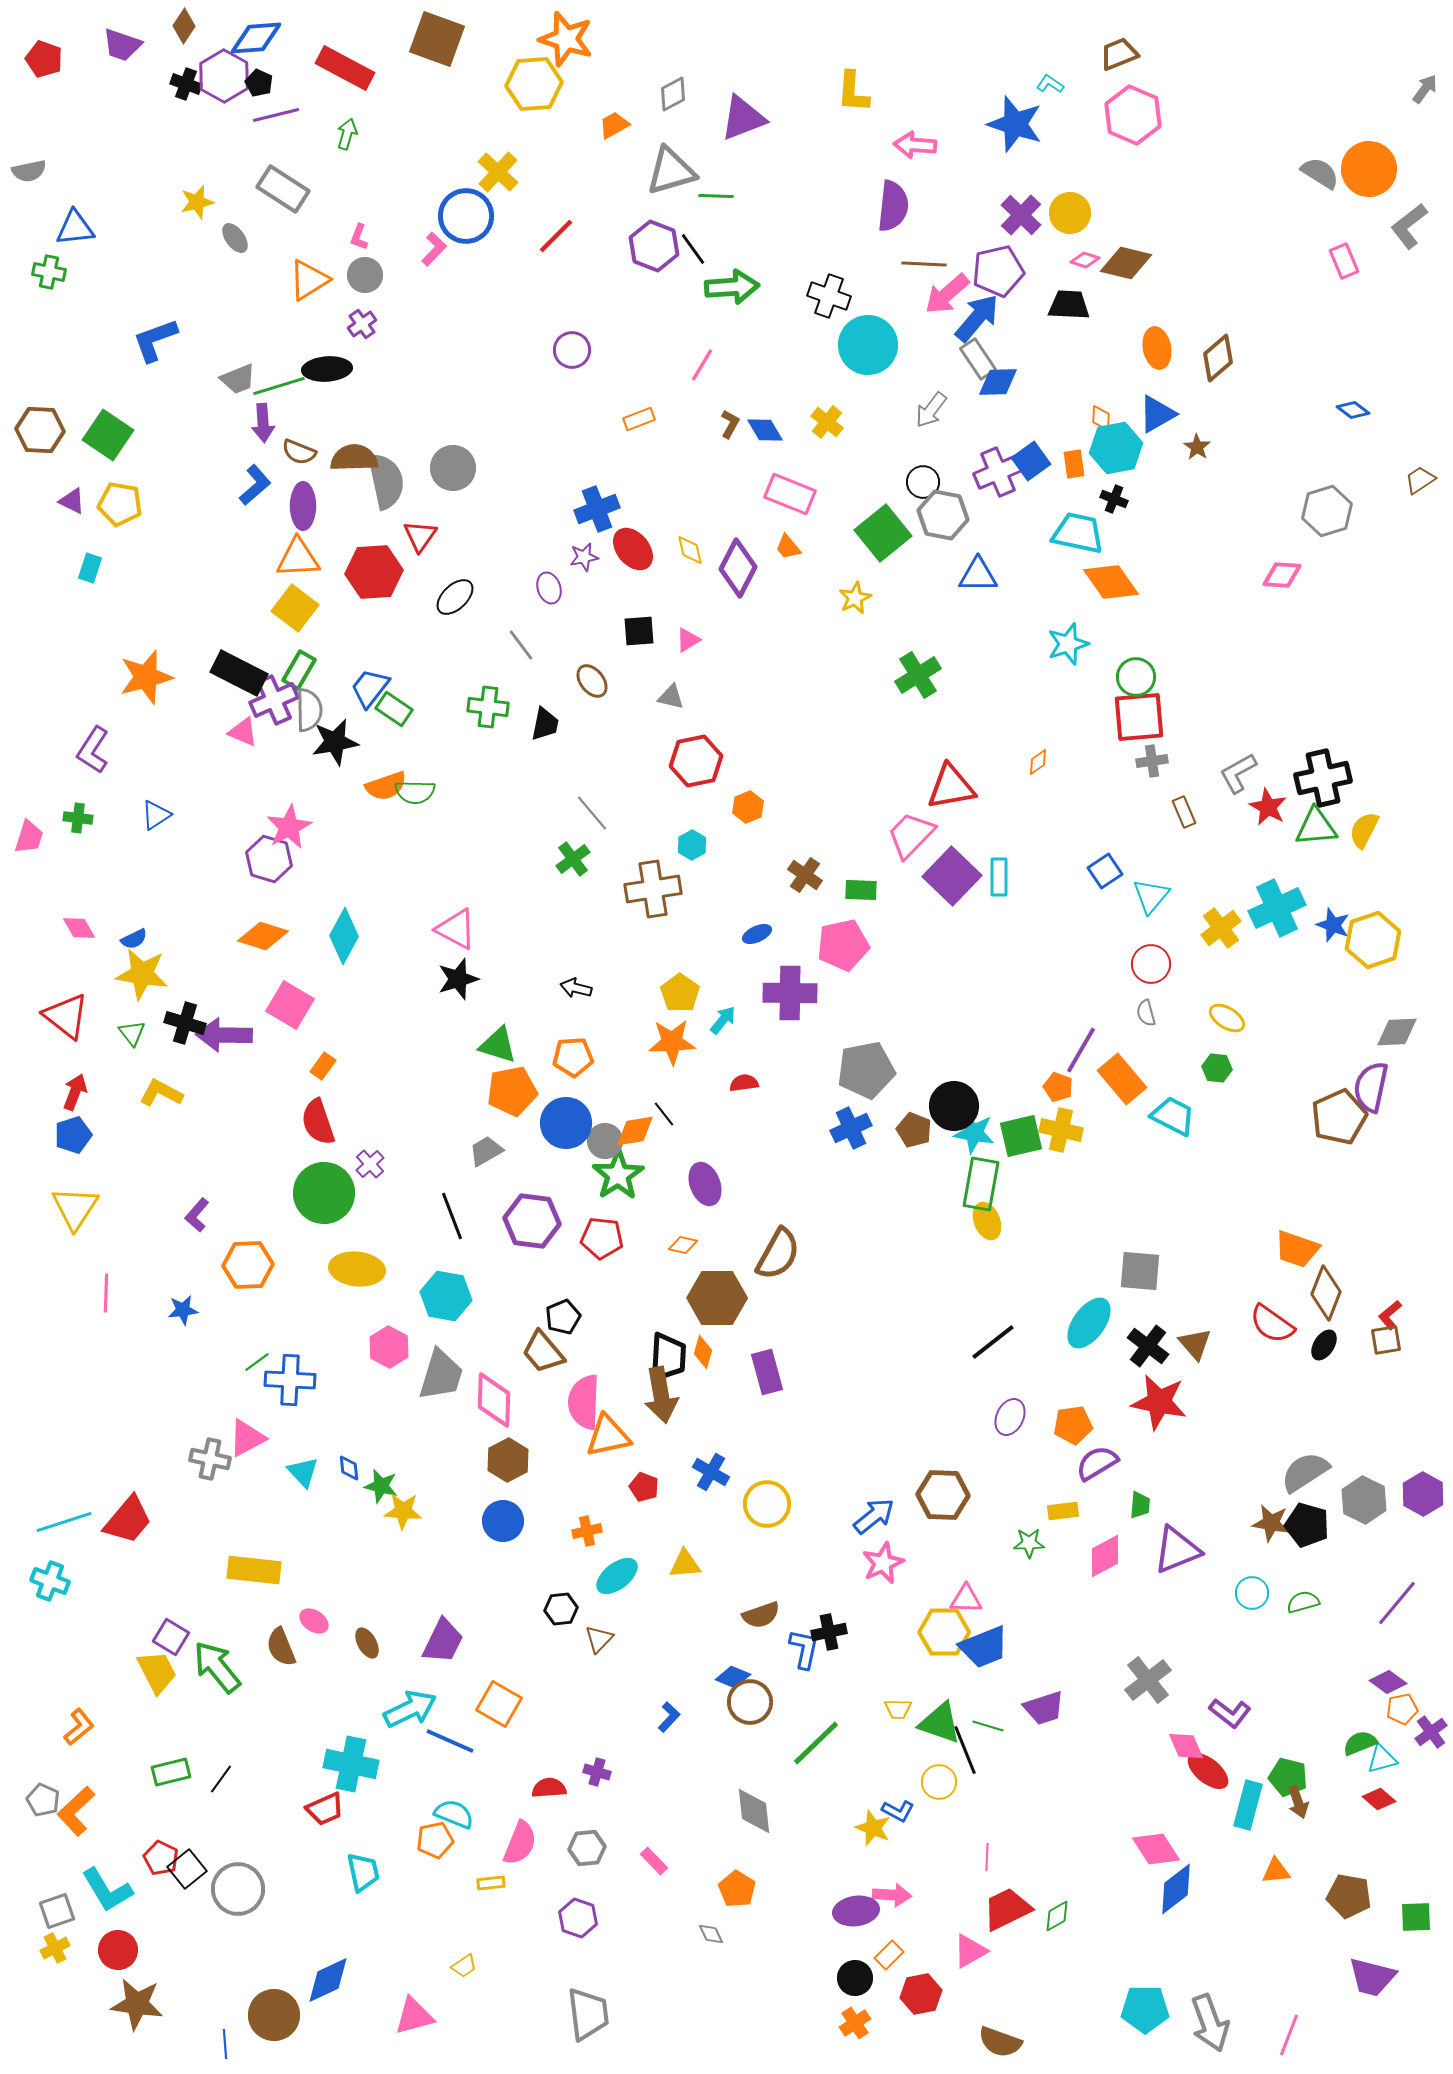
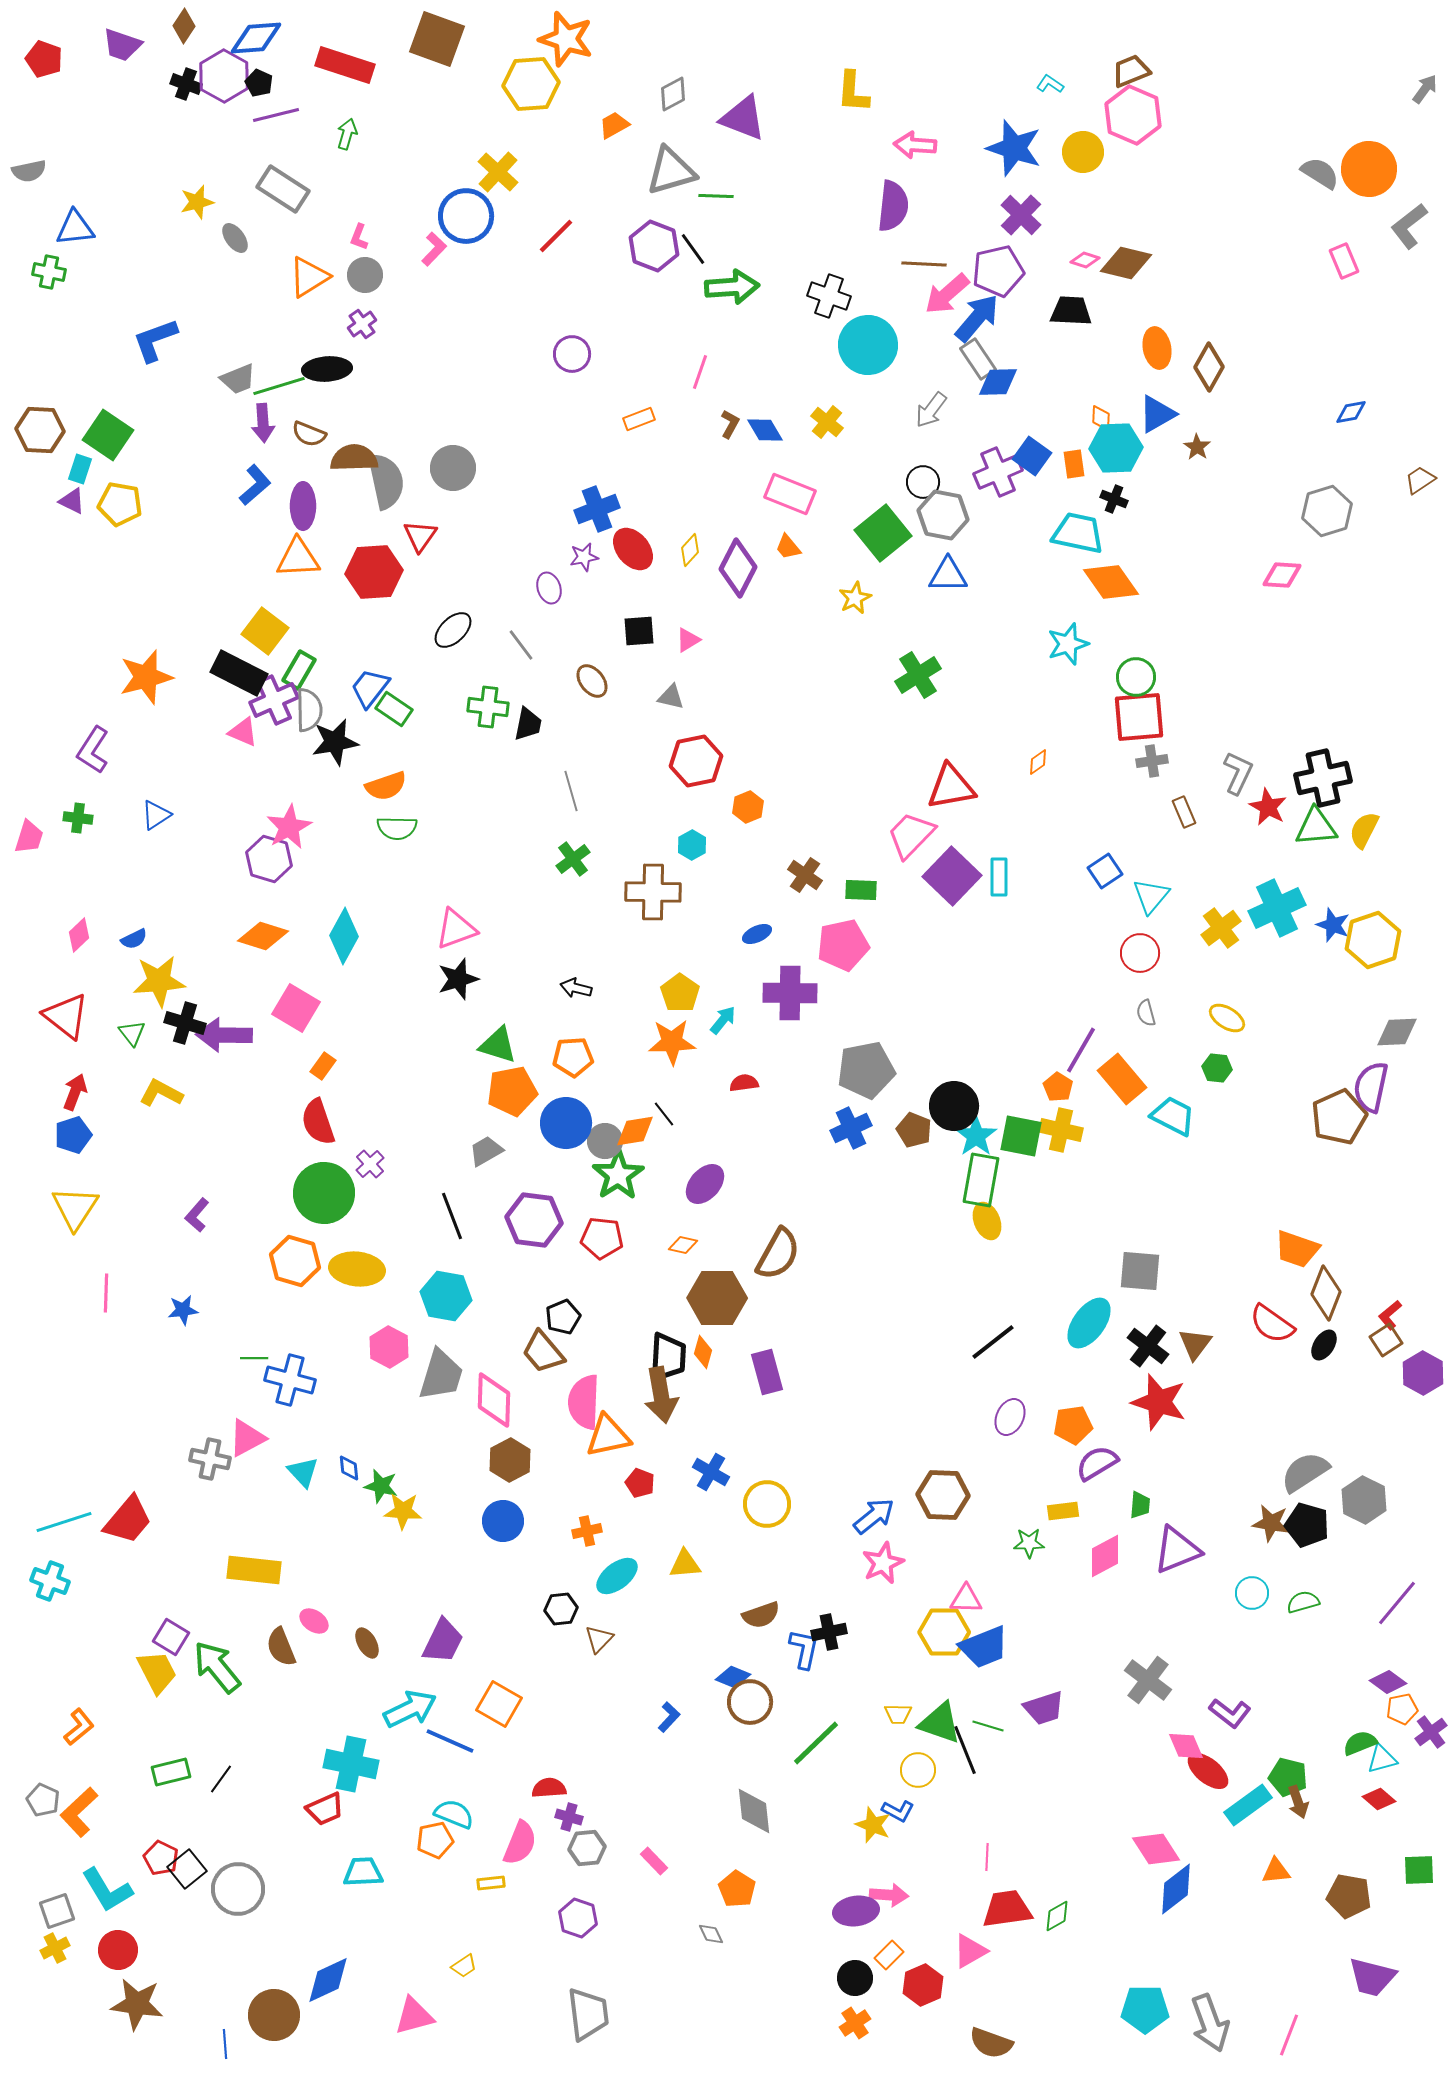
brown trapezoid at (1119, 54): moved 12 px right, 17 px down
red rectangle at (345, 68): moved 3 px up; rotated 10 degrees counterclockwise
yellow hexagon at (534, 84): moved 3 px left
purple triangle at (743, 118): rotated 42 degrees clockwise
blue star at (1015, 124): moved 1 px left, 24 px down
yellow circle at (1070, 213): moved 13 px right, 61 px up
orange triangle at (309, 280): moved 3 px up
black trapezoid at (1069, 305): moved 2 px right, 6 px down
purple circle at (572, 350): moved 4 px down
brown diamond at (1218, 358): moved 9 px left, 9 px down; rotated 21 degrees counterclockwise
pink line at (702, 365): moved 2 px left, 7 px down; rotated 12 degrees counterclockwise
blue diamond at (1353, 410): moved 2 px left, 2 px down; rotated 48 degrees counterclockwise
cyan hexagon at (1116, 448): rotated 9 degrees clockwise
brown semicircle at (299, 452): moved 10 px right, 18 px up
blue square at (1031, 461): moved 1 px right, 5 px up; rotated 18 degrees counterclockwise
yellow diamond at (690, 550): rotated 56 degrees clockwise
cyan rectangle at (90, 568): moved 10 px left, 99 px up
blue triangle at (978, 575): moved 30 px left
black ellipse at (455, 597): moved 2 px left, 33 px down
yellow square at (295, 608): moved 30 px left, 23 px down
black trapezoid at (545, 724): moved 17 px left
gray L-shape at (1238, 773): rotated 144 degrees clockwise
green semicircle at (415, 792): moved 18 px left, 36 px down
gray line at (592, 813): moved 21 px left, 22 px up; rotated 24 degrees clockwise
brown cross at (653, 889): moved 3 px down; rotated 10 degrees clockwise
pink diamond at (79, 928): moved 7 px down; rotated 76 degrees clockwise
pink triangle at (456, 929): rotated 48 degrees counterclockwise
red circle at (1151, 964): moved 11 px left, 11 px up
yellow star at (142, 974): moved 17 px right, 7 px down; rotated 14 degrees counterclockwise
pink square at (290, 1005): moved 6 px right, 3 px down
orange pentagon at (1058, 1087): rotated 12 degrees clockwise
cyan star at (974, 1133): moved 2 px right, 3 px down; rotated 27 degrees clockwise
green square at (1021, 1136): rotated 24 degrees clockwise
purple ellipse at (705, 1184): rotated 63 degrees clockwise
green rectangle at (981, 1184): moved 4 px up
purple hexagon at (532, 1221): moved 2 px right, 1 px up
orange hexagon at (248, 1265): moved 47 px right, 4 px up; rotated 18 degrees clockwise
brown square at (1386, 1340): rotated 24 degrees counterclockwise
brown triangle at (1195, 1344): rotated 18 degrees clockwise
green line at (257, 1362): moved 3 px left, 4 px up; rotated 36 degrees clockwise
blue cross at (290, 1380): rotated 12 degrees clockwise
red star at (1159, 1402): rotated 6 degrees clockwise
brown hexagon at (508, 1460): moved 2 px right
red pentagon at (644, 1487): moved 4 px left, 4 px up
purple hexagon at (1423, 1494): moved 121 px up
gray cross at (1148, 1680): rotated 15 degrees counterclockwise
yellow trapezoid at (898, 1709): moved 5 px down
purple cross at (597, 1772): moved 28 px left, 45 px down
yellow circle at (939, 1782): moved 21 px left, 12 px up
cyan rectangle at (1248, 1805): rotated 39 degrees clockwise
orange L-shape at (76, 1811): moved 3 px right, 1 px down
yellow star at (873, 1828): moved 3 px up
cyan trapezoid at (363, 1872): rotated 81 degrees counterclockwise
pink arrow at (892, 1895): moved 3 px left
red trapezoid at (1007, 1909): rotated 18 degrees clockwise
green square at (1416, 1917): moved 3 px right, 47 px up
red hexagon at (921, 1994): moved 2 px right, 9 px up; rotated 12 degrees counterclockwise
brown semicircle at (1000, 2042): moved 9 px left, 1 px down
